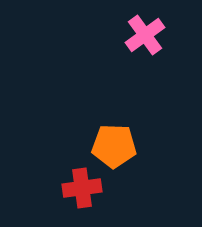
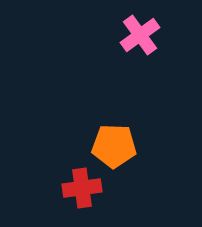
pink cross: moved 5 px left
